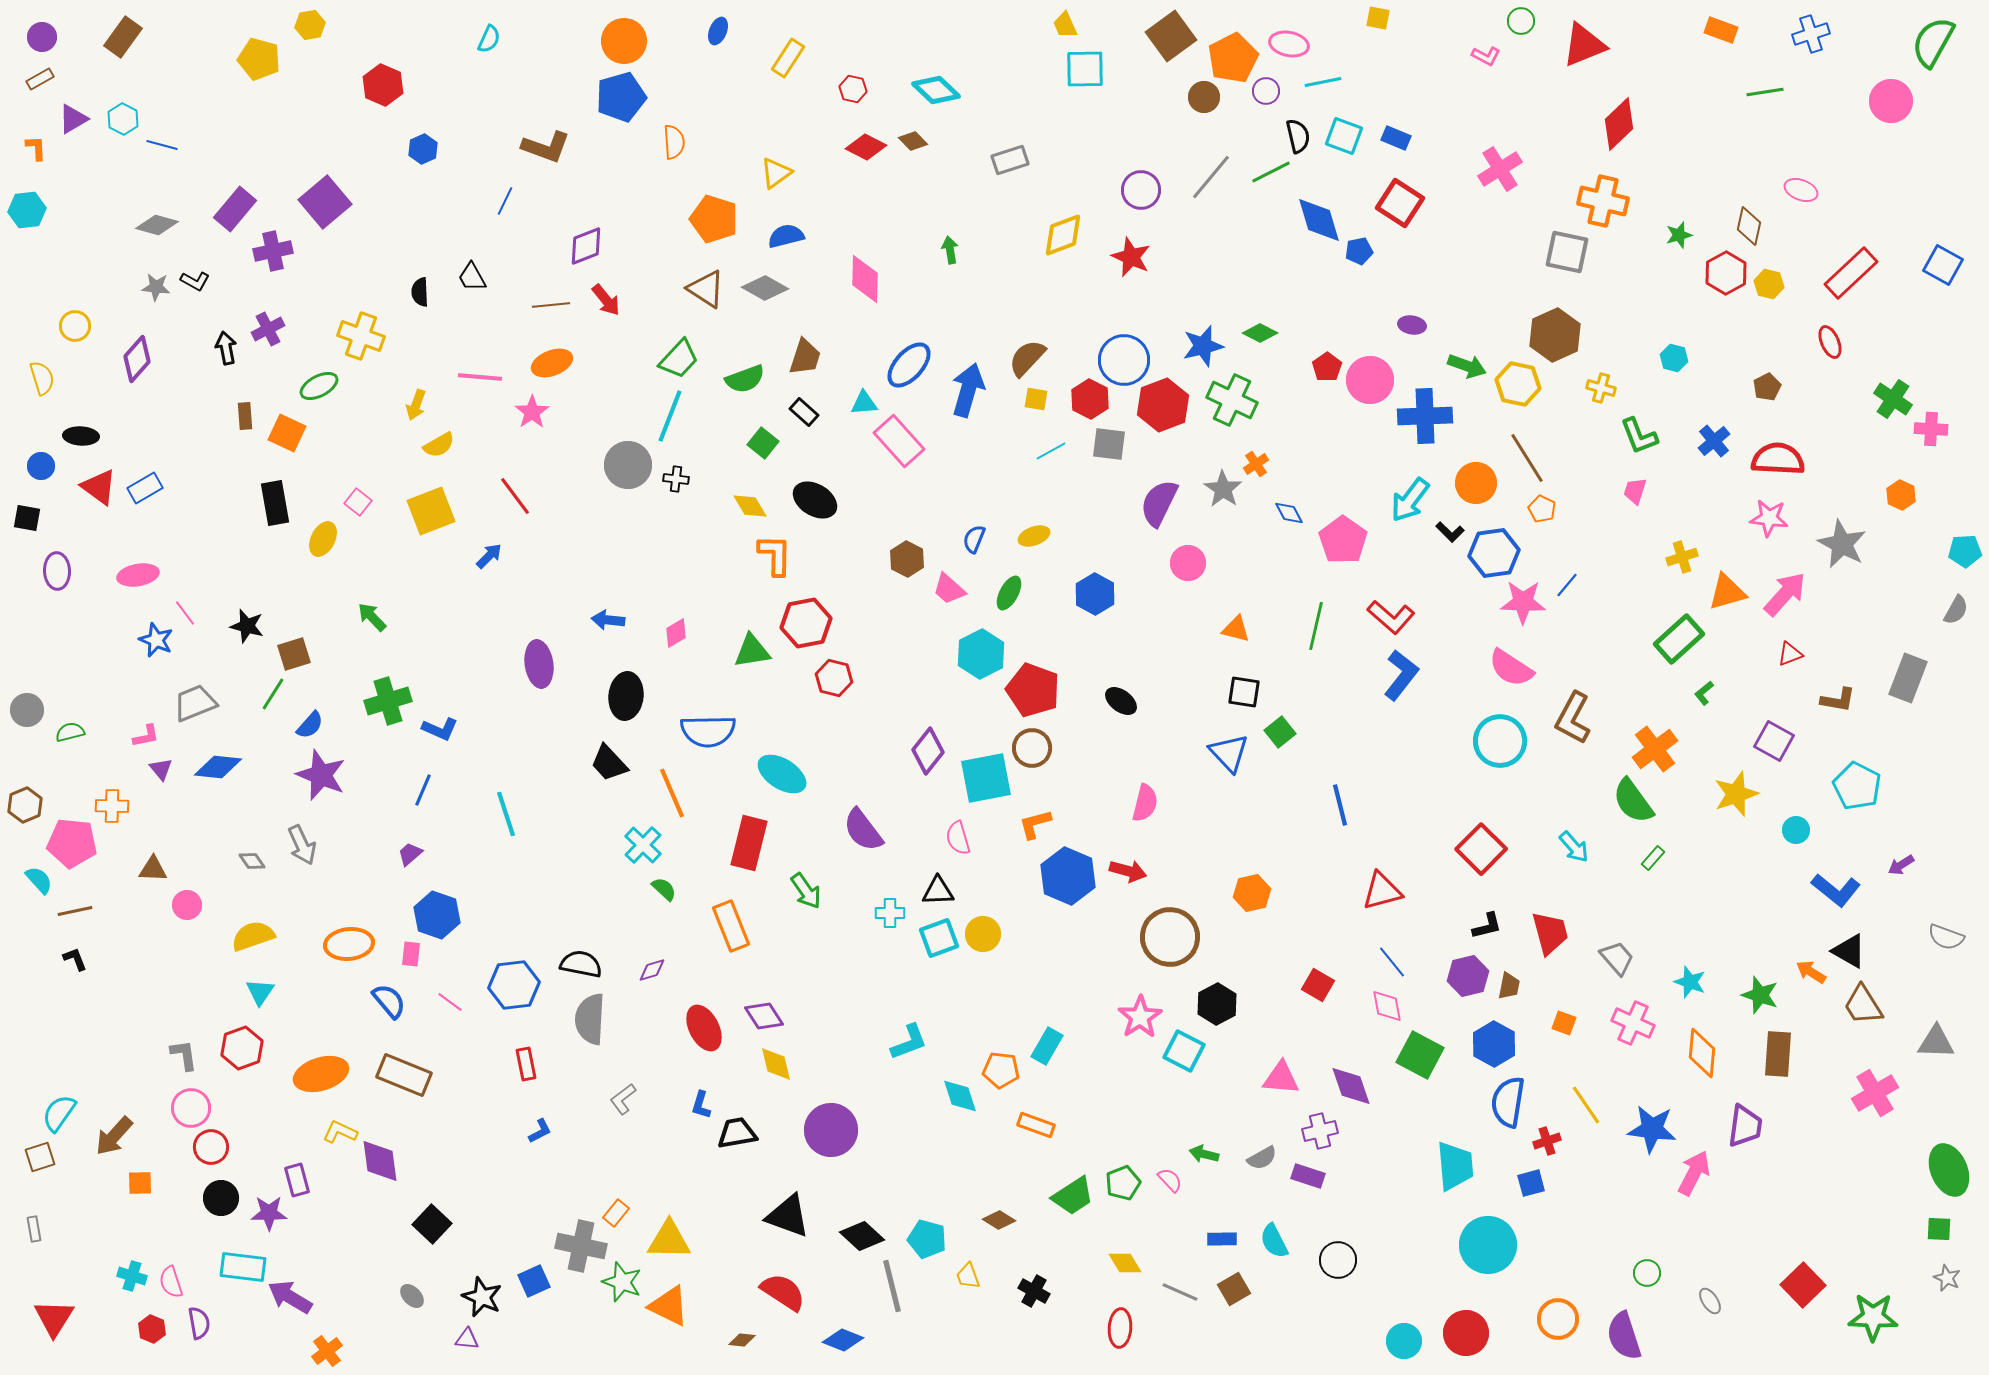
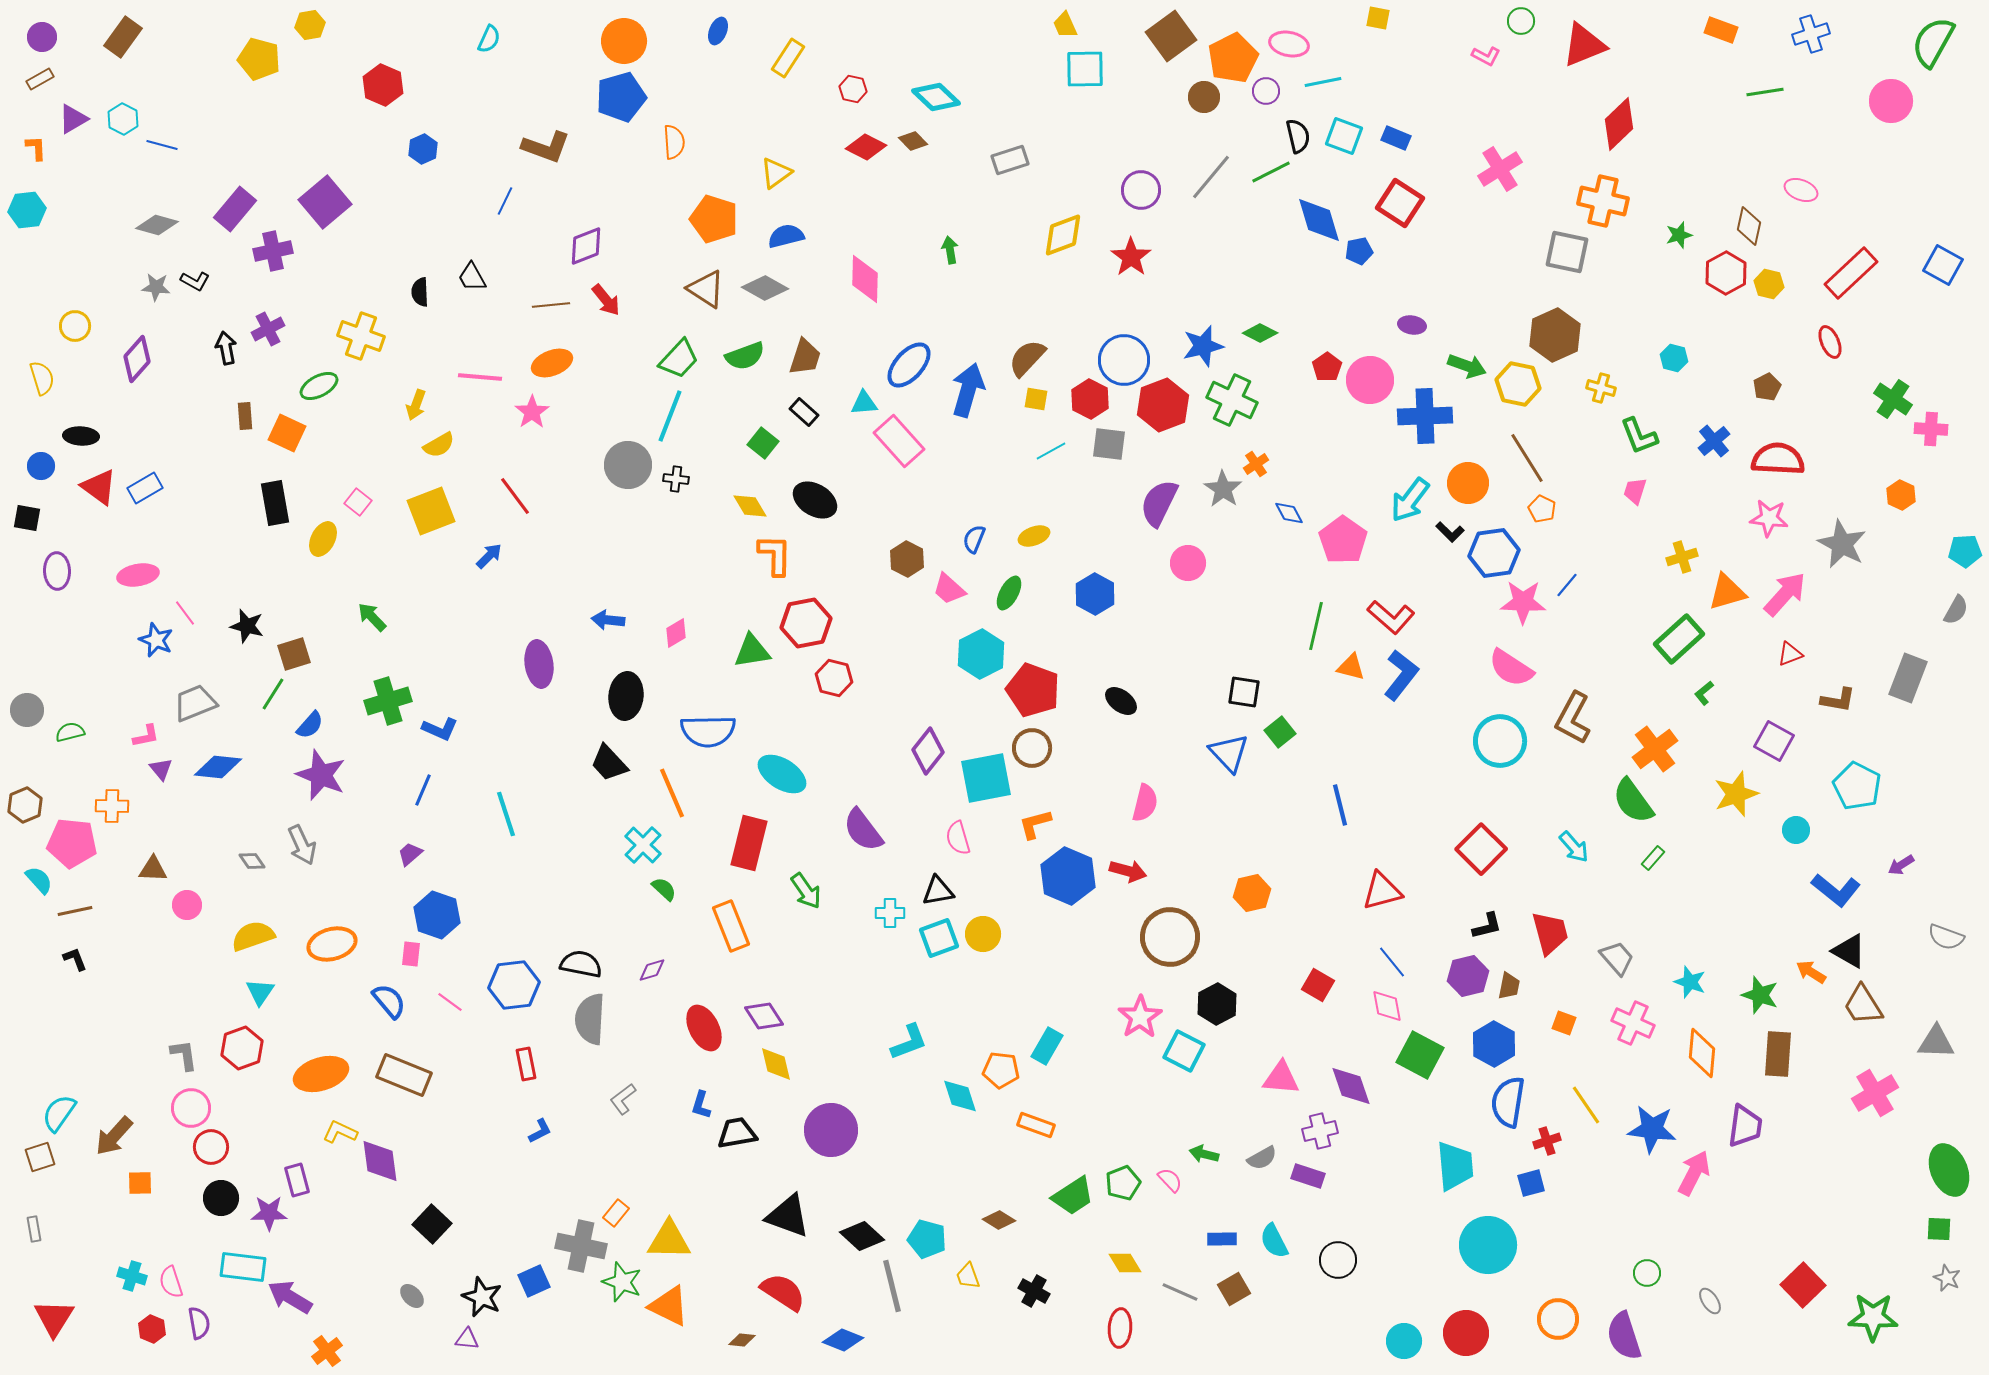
cyan diamond at (936, 90): moved 7 px down
red star at (1131, 257): rotated 12 degrees clockwise
green semicircle at (745, 379): moved 23 px up
orange circle at (1476, 483): moved 8 px left
orange triangle at (1236, 629): moved 115 px right, 38 px down
black triangle at (938, 891): rotated 8 degrees counterclockwise
orange ellipse at (349, 944): moved 17 px left; rotated 9 degrees counterclockwise
